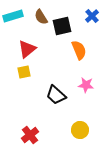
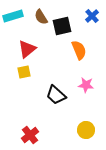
yellow circle: moved 6 px right
